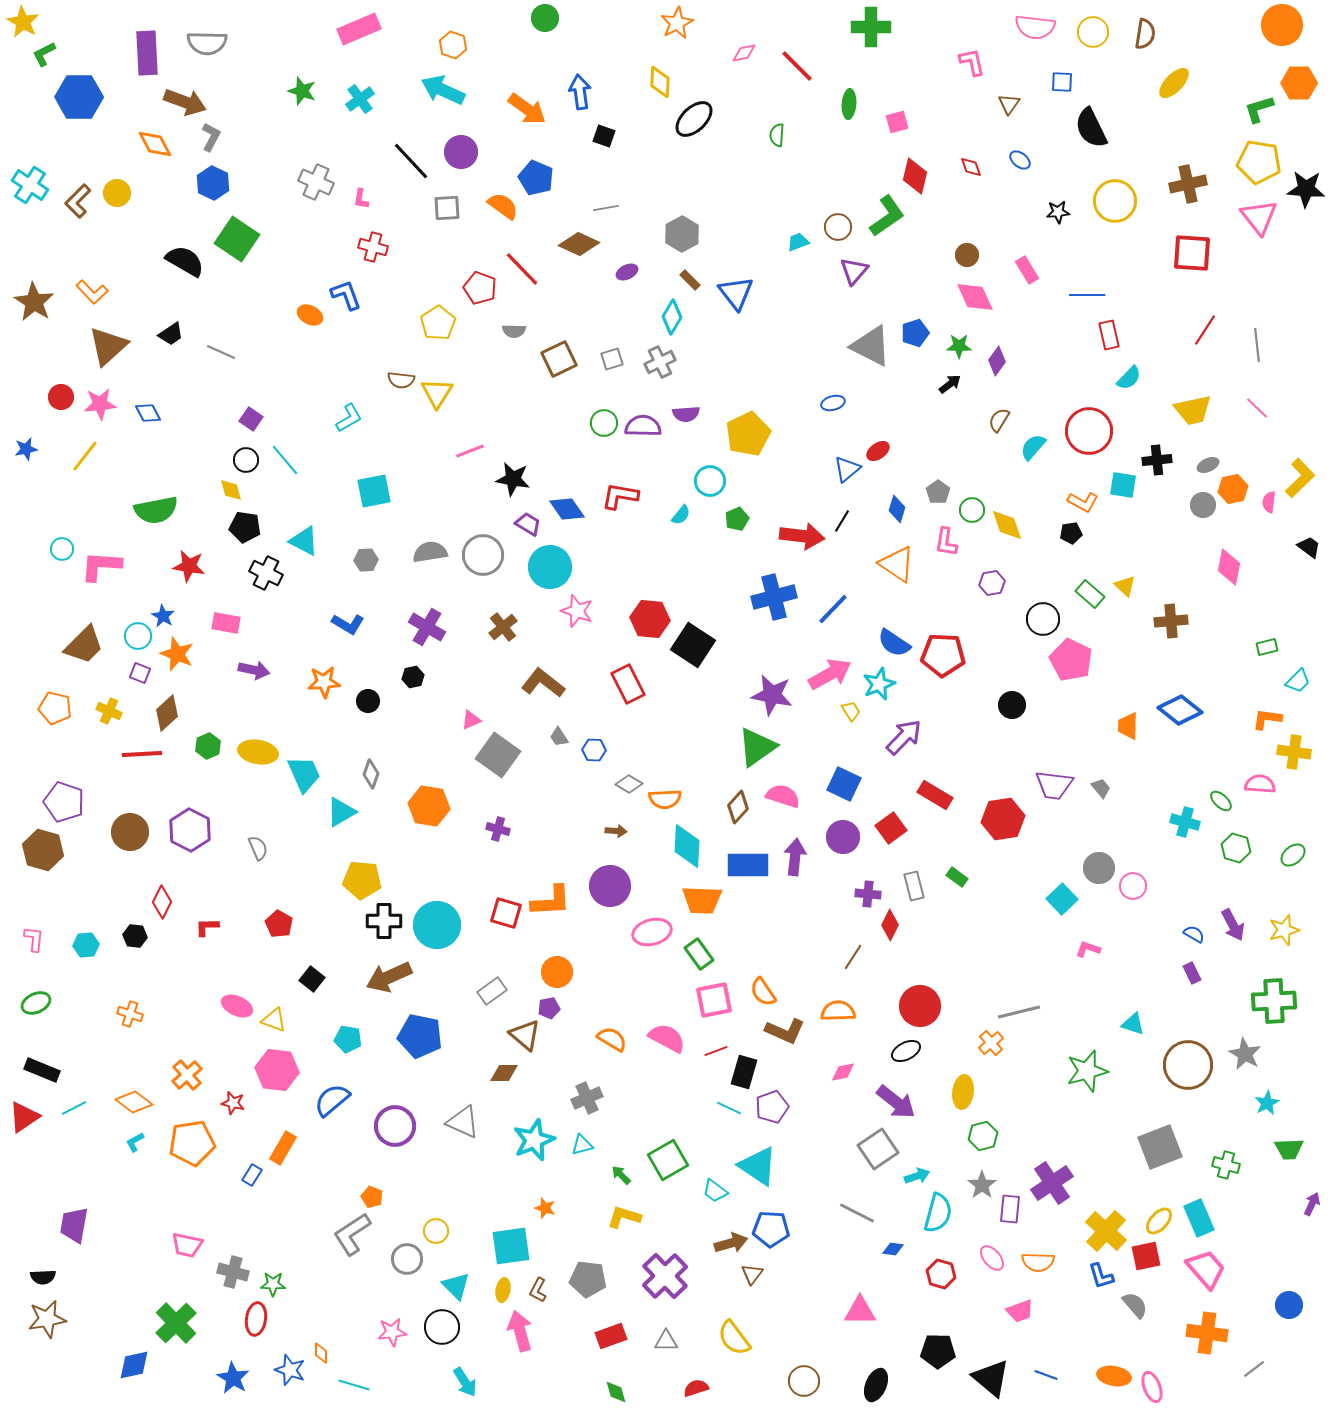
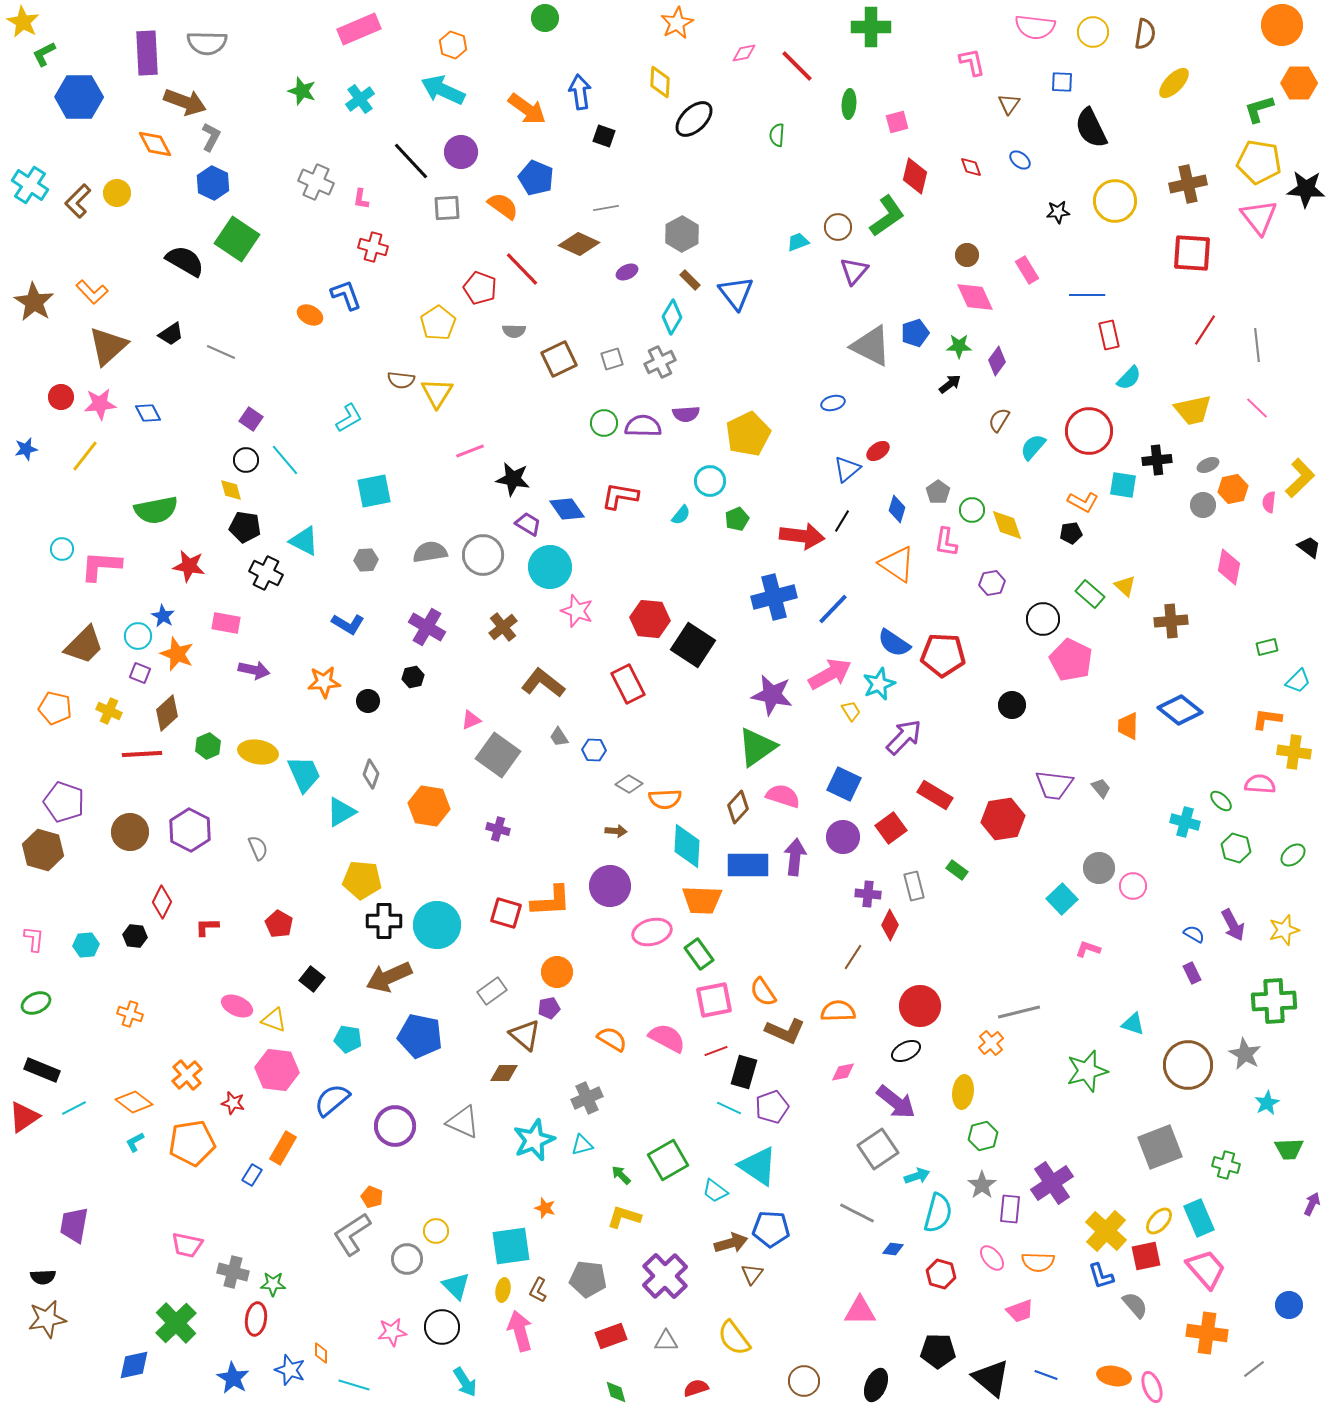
green rectangle at (957, 877): moved 7 px up
